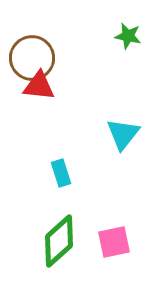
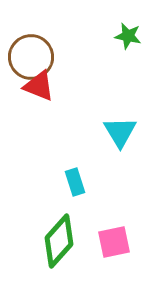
brown circle: moved 1 px left, 1 px up
red triangle: rotated 16 degrees clockwise
cyan triangle: moved 3 px left, 2 px up; rotated 9 degrees counterclockwise
cyan rectangle: moved 14 px right, 9 px down
green diamond: rotated 6 degrees counterclockwise
